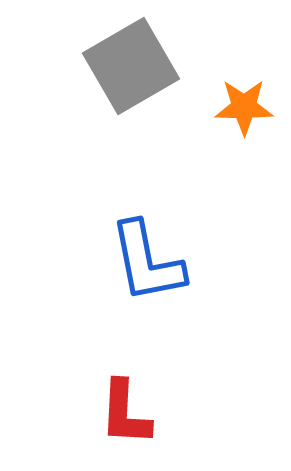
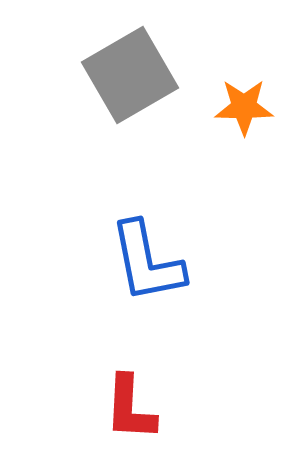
gray square: moved 1 px left, 9 px down
red L-shape: moved 5 px right, 5 px up
